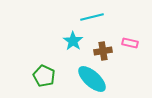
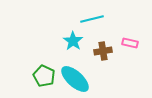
cyan line: moved 2 px down
cyan ellipse: moved 17 px left
